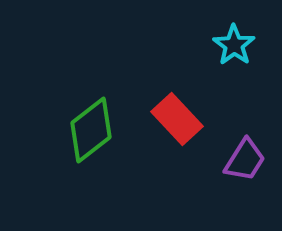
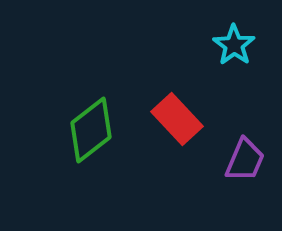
purple trapezoid: rotated 9 degrees counterclockwise
